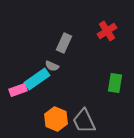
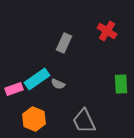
red cross: rotated 24 degrees counterclockwise
gray semicircle: moved 6 px right, 18 px down
green rectangle: moved 6 px right, 1 px down; rotated 12 degrees counterclockwise
pink rectangle: moved 4 px left, 1 px up
orange hexagon: moved 22 px left
